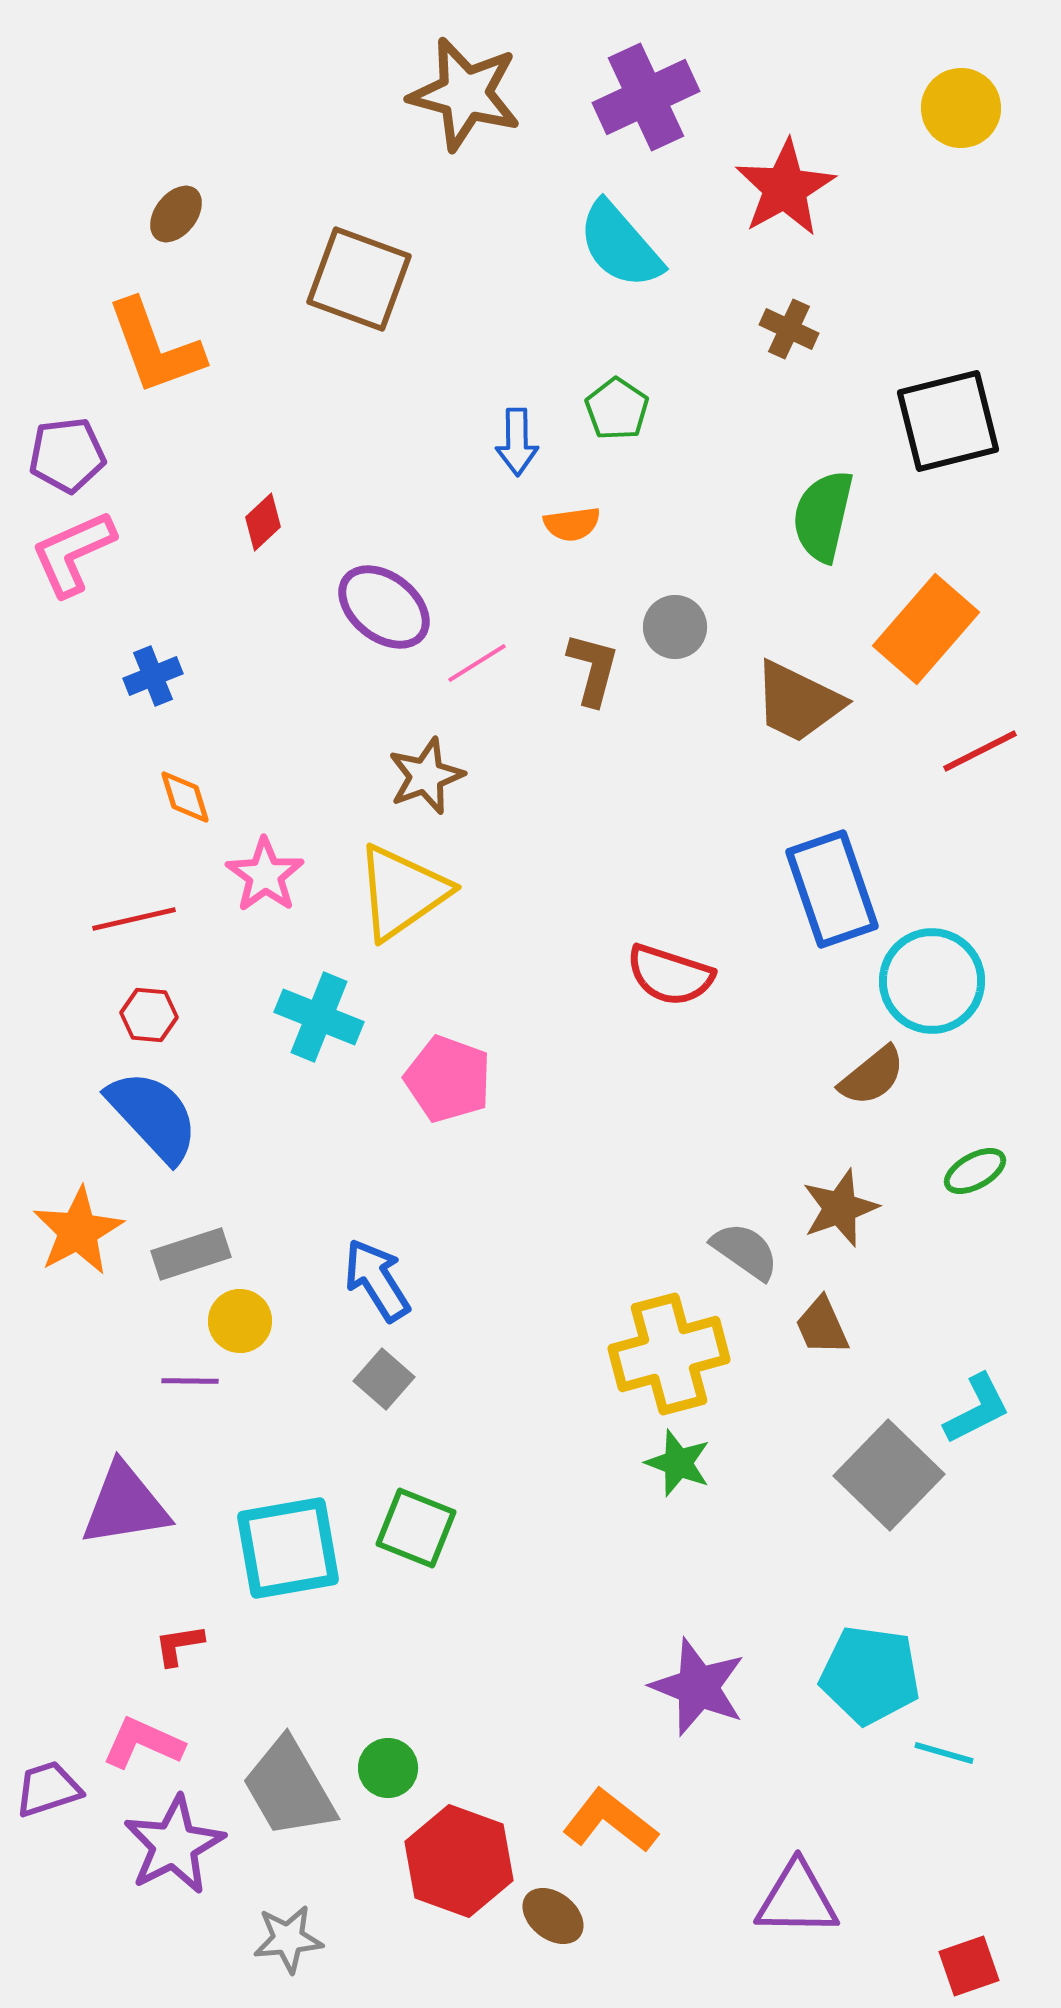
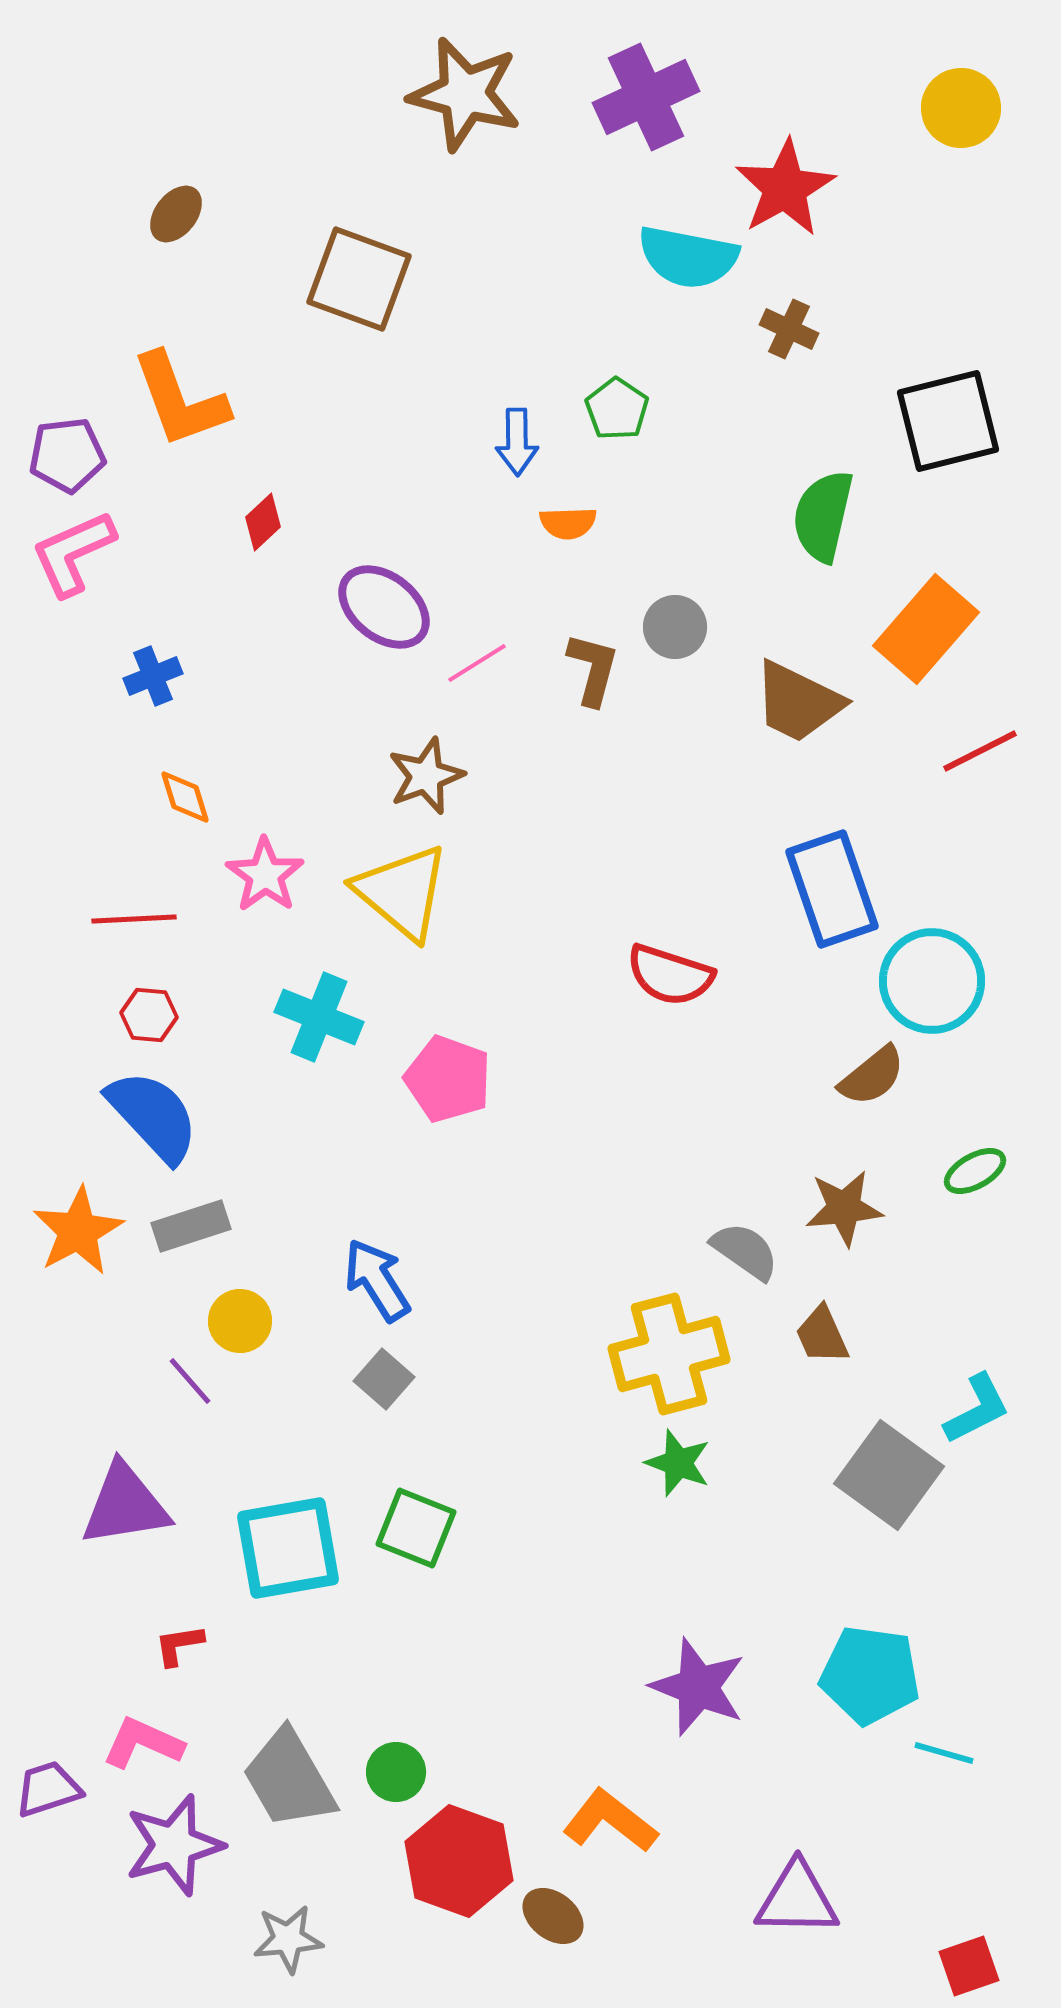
cyan semicircle at (620, 245): moved 68 px right, 12 px down; rotated 38 degrees counterclockwise
orange L-shape at (155, 347): moved 25 px right, 53 px down
orange semicircle at (572, 524): moved 4 px left, 1 px up; rotated 6 degrees clockwise
yellow triangle at (402, 892): rotated 45 degrees counterclockwise
red line at (134, 919): rotated 10 degrees clockwise
brown star at (840, 1208): moved 4 px right; rotated 14 degrees clockwise
gray rectangle at (191, 1254): moved 28 px up
brown trapezoid at (822, 1326): moved 9 px down
purple line at (190, 1381): rotated 48 degrees clockwise
gray square at (889, 1475): rotated 8 degrees counterclockwise
green circle at (388, 1768): moved 8 px right, 4 px down
gray trapezoid at (289, 1788): moved 9 px up
purple star at (174, 1845): rotated 12 degrees clockwise
